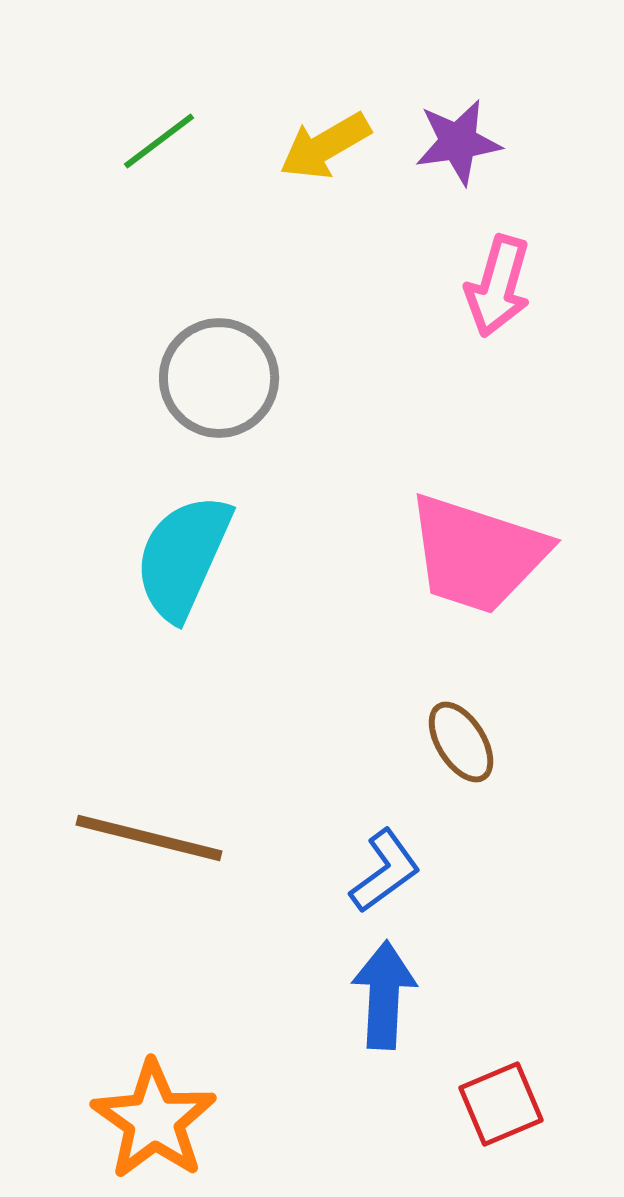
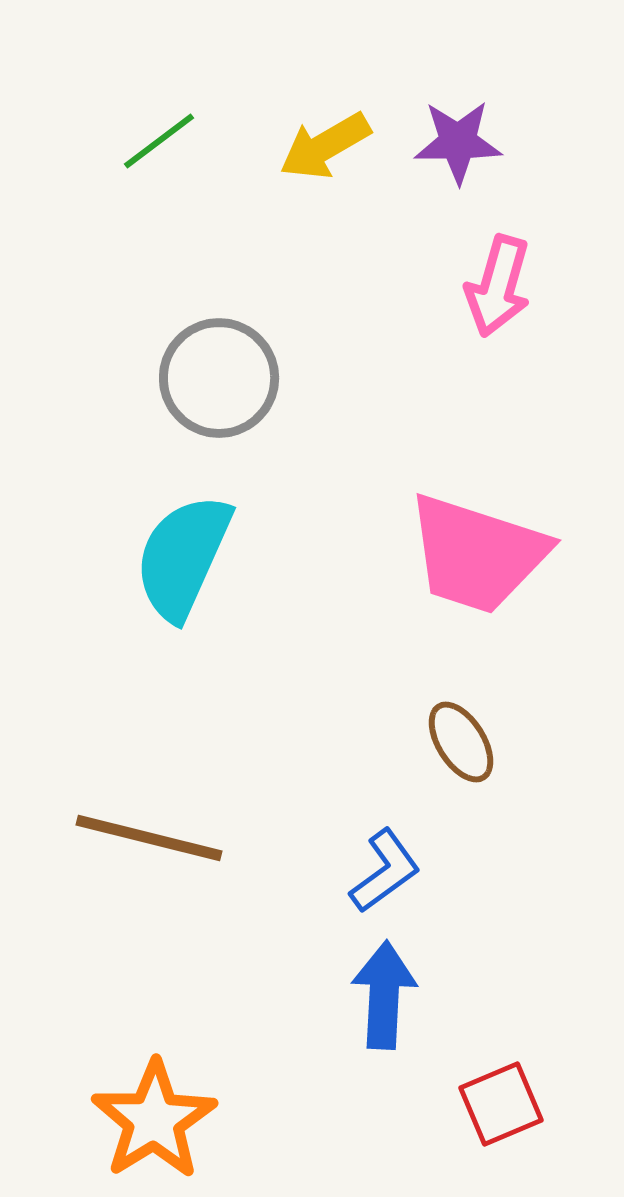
purple star: rotated 8 degrees clockwise
orange star: rotated 5 degrees clockwise
